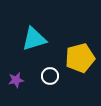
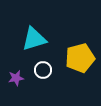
white circle: moved 7 px left, 6 px up
purple star: moved 2 px up
